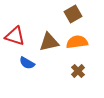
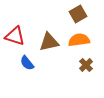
brown square: moved 5 px right
orange semicircle: moved 2 px right, 2 px up
blue semicircle: rotated 21 degrees clockwise
brown cross: moved 8 px right, 6 px up
